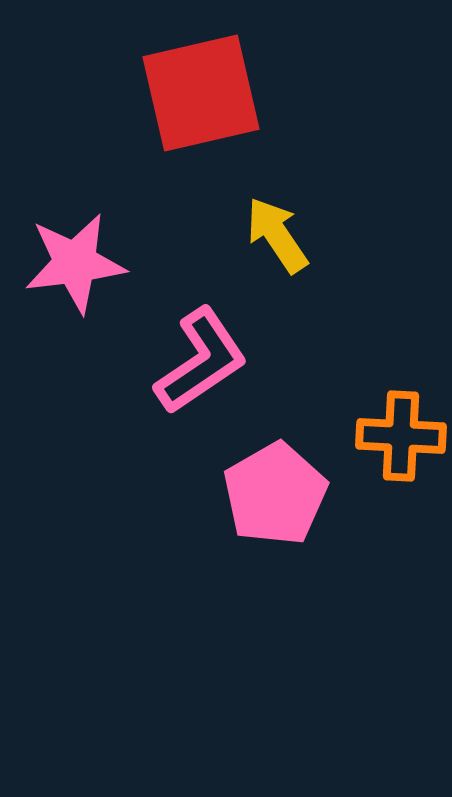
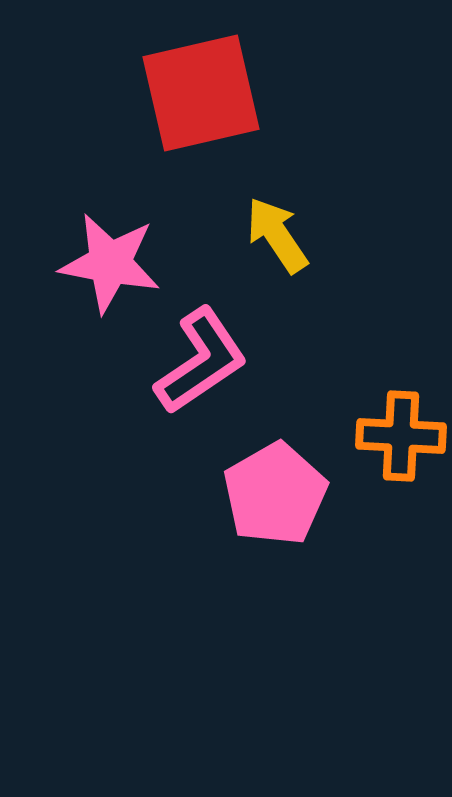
pink star: moved 35 px right; rotated 18 degrees clockwise
